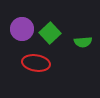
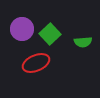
green square: moved 1 px down
red ellipse: rotated 32 degrees counterclockwise
